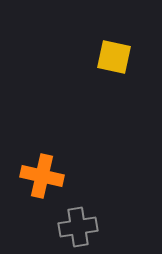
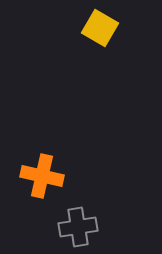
yellow square: moved 14 px left, 29 px up; rotated 18 degrees clockwise
